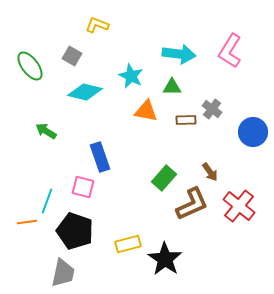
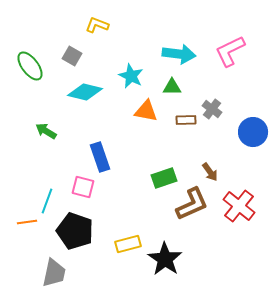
pink L-shape: rotated 32 degrees clockwise
green rectangle: rotated 30 degrees clockwise
gray trapezoid: moved 9 px left
